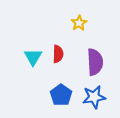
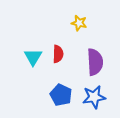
yellow star: rotated 28 degrees counterclockwise
blue pentagon: rotated 10 degrees counterclockwise
